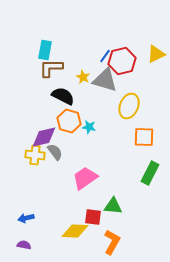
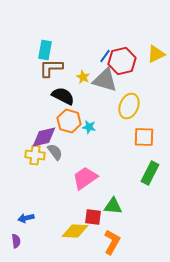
purple semicircle: moved 8 px left, 4 px up; rotated 72 degrees clockwise
